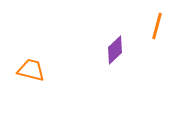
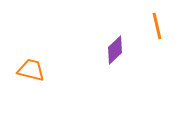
orange line: rotated 28 degrees counterclockwise
